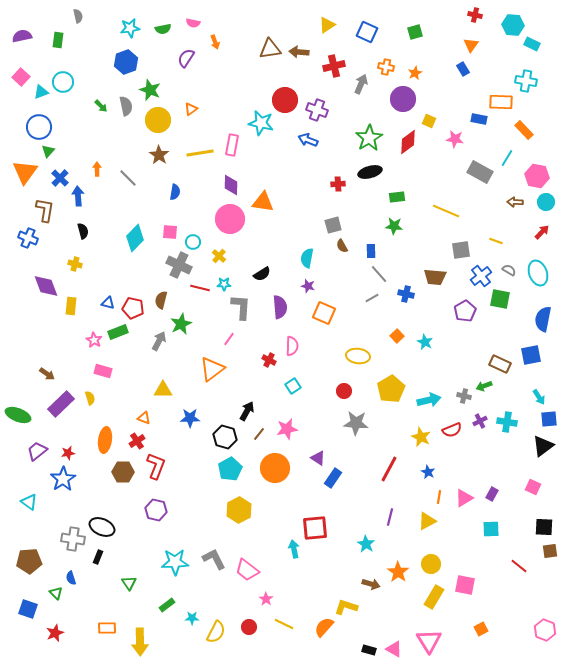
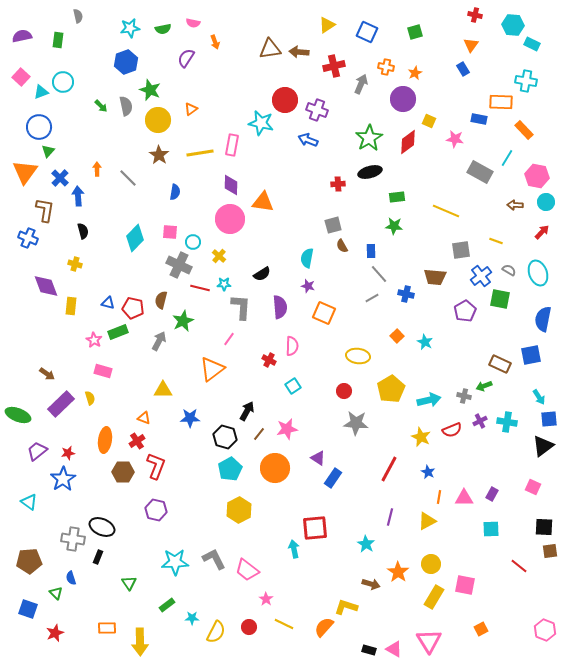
brown arrow at (515, 202): moved 3 px down
green star at (181, 324): moved 2 px right, 3 px up
pink triangle at (464, 498): rotated 30 degrees clockwise
